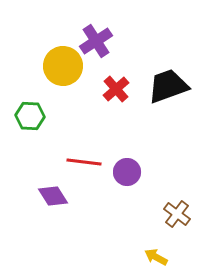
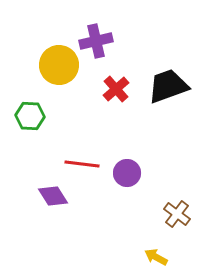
purple cross: rotated 20 degrees clockwise
yellow circle: moved 4 px left, 1 px up
red line: moved 2 px left, 2 px down
purple circle: moved 1 px down
